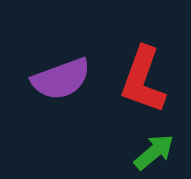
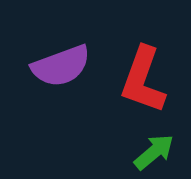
purple semicircle: moved 13 px up
